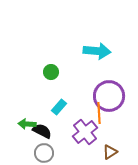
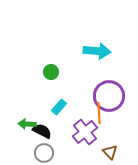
brown triangle: rotated 42 degrees counterclockwise
